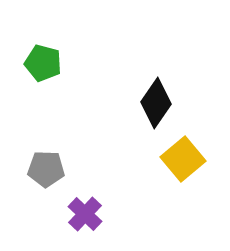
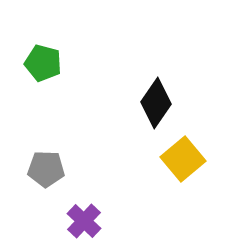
purple cross: moved 1 px left, 7 px down
